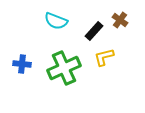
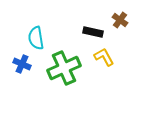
cyan semicircle: moved 20 px left, 17 px down; rotated 60 degrees clockwise
black rectangle: moved 1 px left, 1 px down; rotated 60 degrees clockwise
yellow L-shape: rotated 75 degrees clockwise
blue cross: rotated 18 degrees clockwise
